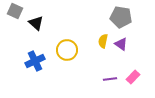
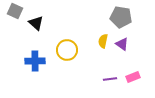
purple triangle: moved 1 px right
blue cross: rotated 24 degrees clockwise
pink rectangle: rotated 24 degrees clockwise
